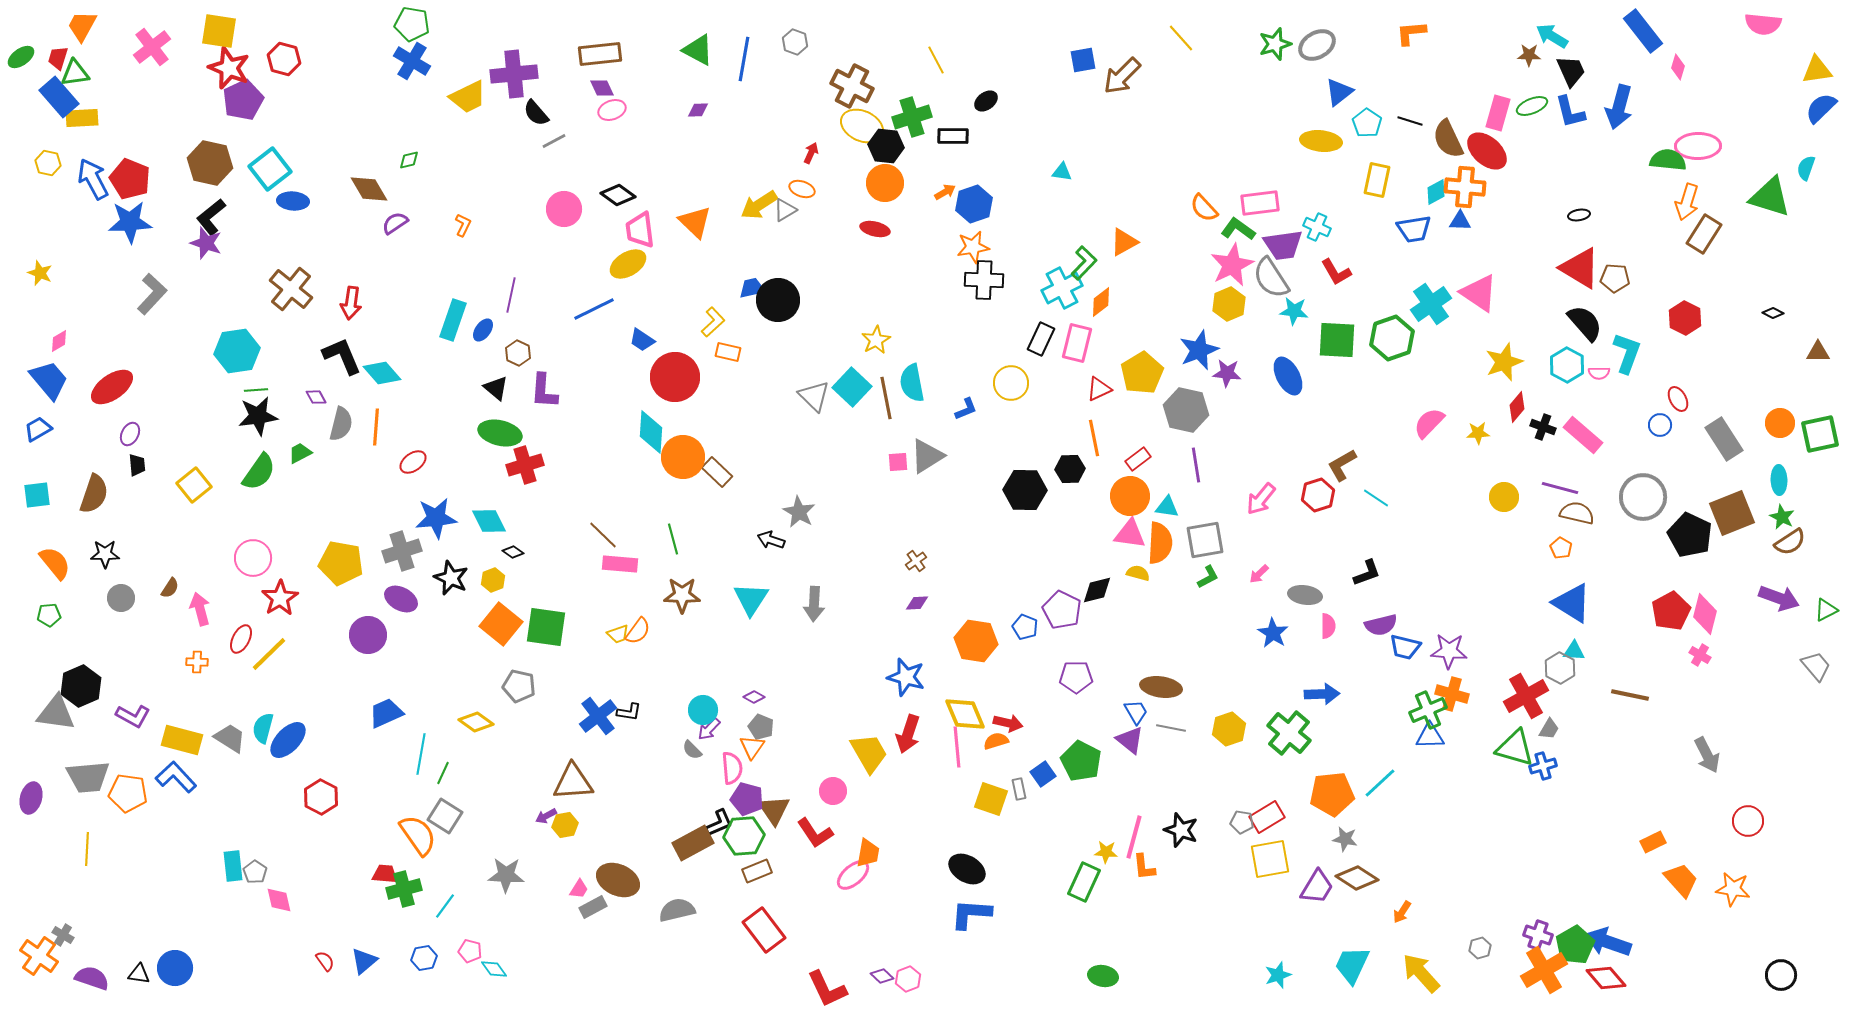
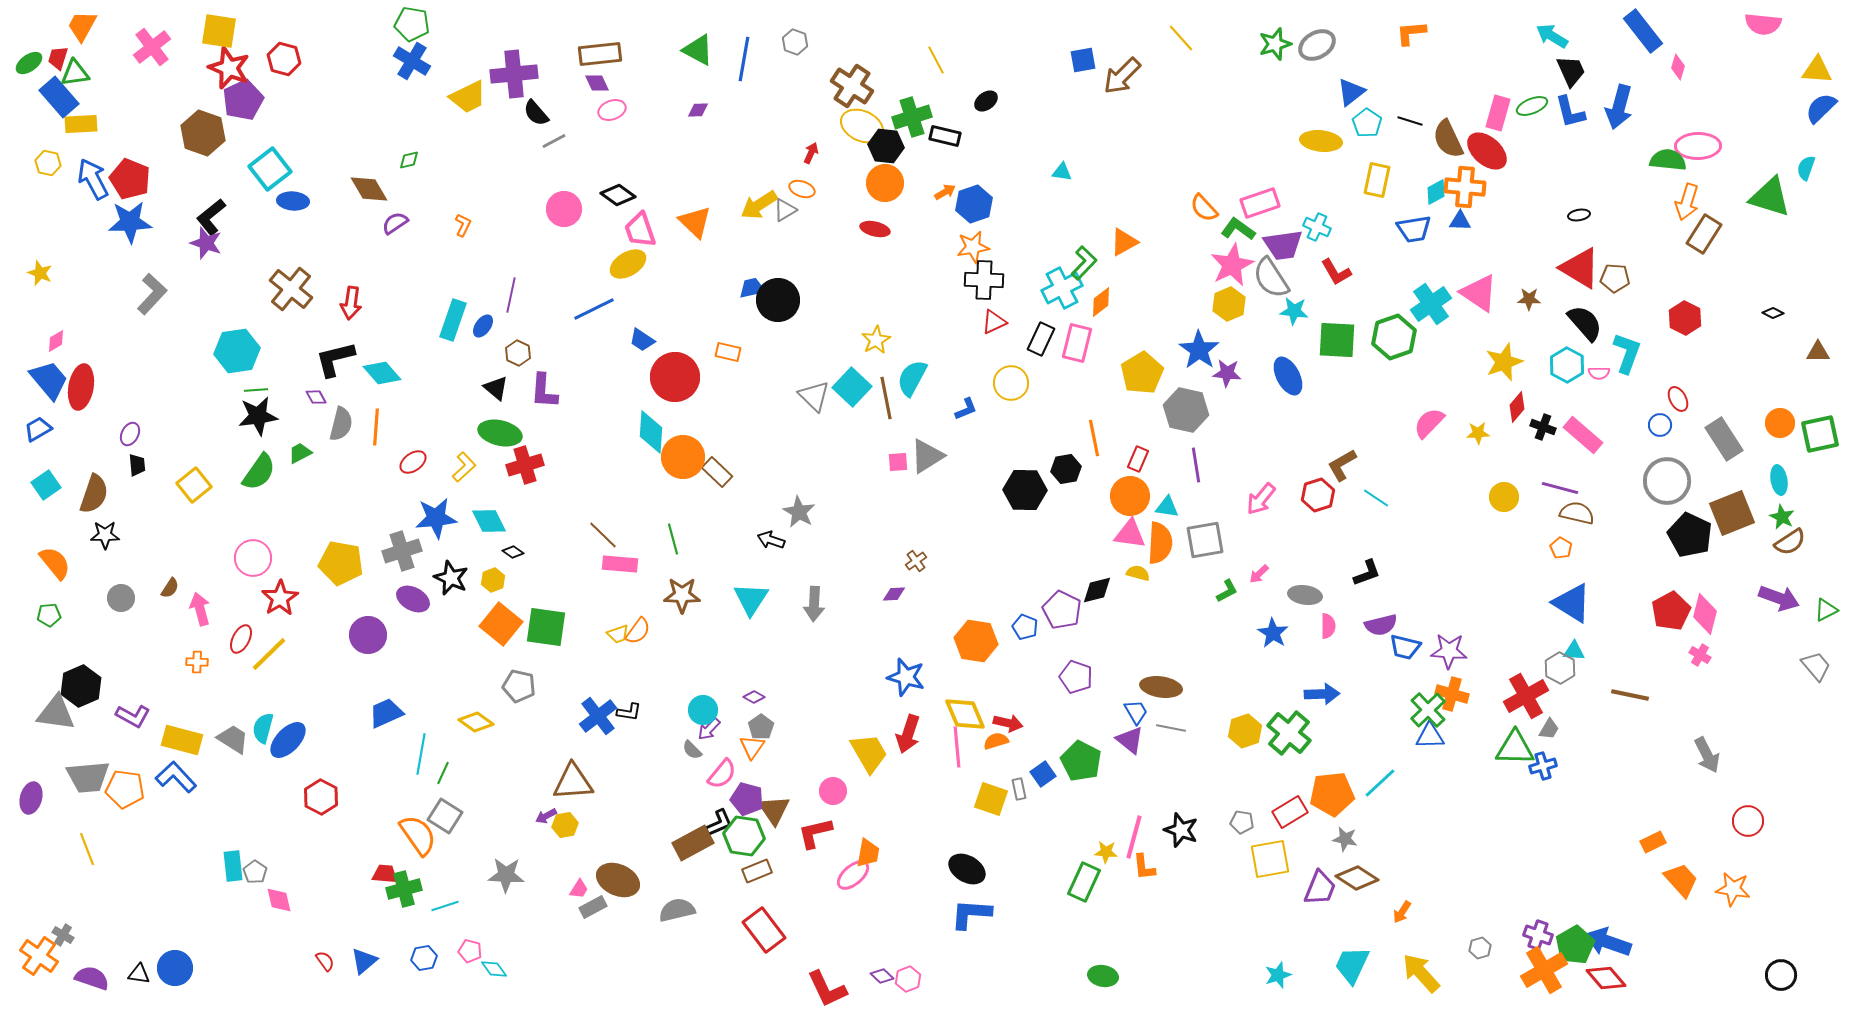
brown star at (1529, 55): moved 244 px down
green ellipse at (21, 57): moved 8 px right, 6 px down
yellow triangle at (1817, 70): rotated 12 degrees clockwise
brown cross at (852, 86): rotated 6 degrees clockwise
purple diamond at (602, 88): moved 5 px left, 5 px up
blue triangle at (1339, 92): moved 12 px right
yellow rectangle at (82, 118): moved 1 px left, 6 px down
black rectangle at (953, 136): moved 8 px left; rotated 12 degrees clockwise
brown hexagon at (210, 163): moved 7 px left, 30 px up; rotated 6 degrees clockwise
pink rectangle at (1260, 203): rotated 12 degrees counterclockwise
pink trapezoid at (640, 230): rotated 12 degrees counterclockwise
yellow L-shape at (713, 322): moved 249 px left, 145 px down
blue ellipse at (483, 330): moved 4 px up
green hexagon at (1392, 338): moved 2 px right, 1 px up
pink diamond at (59, 341): moved 3 px left
blue star at (1199, 350): rotated 15 degrees counterclockwise
black L-shape at (342, 356): moved 7 px left, 3 px down; rotated 81 degrees counterclockwise
cyan semicircle at (912, 383): moved 5 px up; rotated 39 degrees clockwise
red ellipse at (112, 387): moved 31 px left; rotated 45 degrees counterclockwise
red triangle at (1099, 389): moved 105 px left, 67 px up
red rectangle at (1138, 459): rotated 30 degrees counterclockwise
black hexagon at (1070, 469): moved 4 px left; rotated 8 degrees counterclockwise
cyan ellipse at (1779, 480): rotated 8 degrees counterclockwise
cyan square at (37, 495): moved 9 px right, 10 px up; rotated 28 degrees counterclockwise
gray circle at (1643, 497): moved 24 px right, 16 px up
black star at (105, 554): moved 19 px up
green L-shape at (1208, 577): moved 19 px right, 14 px down
purple ellipse at (401, 599): moved 12 px right
purple diamond at (917, 603): moved 23 px left, 9 px up
purple pentagon at (1076, 677): rotated 20 degrees clockwise
green cross at (1428, 710): rotated 21 degrees counterclockwise
gray pentagon at (761, 727): rotated 15 degrees clockwise
yellow hexagon at (1229, 729): moved 16 px right, 2 px down
gray trapezoid at (230, 738): moved 3 px right, 1 px down
green triangle at (1515, 748): rotated 15 degrees counterclockwise
pink semicircle at (732, 768): moved 10 px left, 6 px down; rotated 44 degrees clockwise
orange pentagon at (128, 793): moved 3 px left, 4 px up
red rectangle at (1267, 817): moved 23 px right, 5 px up
red L-shape at (815, 833): rotated 111 degrees clockwise
green hexagon at (744, 836): rotated 12 degrees clockwise
yellow line at (87, 849): rotated 24 degrees counterclockwise
purple trapezoid at (1317, 887): moved 3 px right, 1 px down; rotated 9 degrees counterclockwise
cyan line at (445, 906): rotated 36 degrees clockwise
